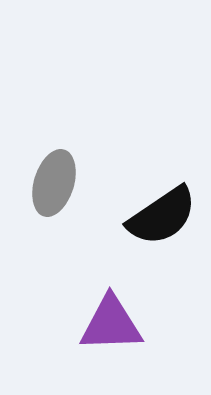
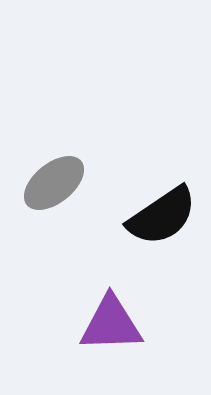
gray ellipse: rotated 34 degrees clockwise
